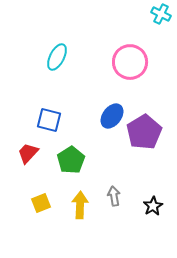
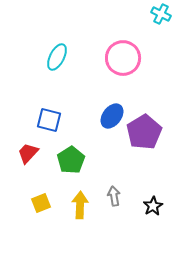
pink circle: moved 7 px left, 4 px up
